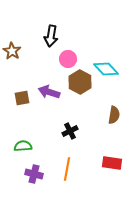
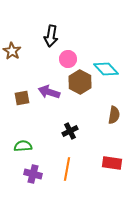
purple cross: moved 1 px left
